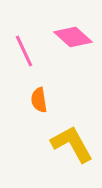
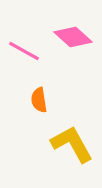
pink line: rotated 36 degrees counterclockwise
